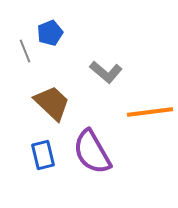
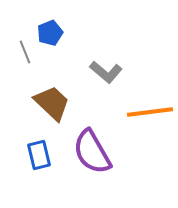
gray line: moved 1 px down
blue rectangle: moved 4 px left
